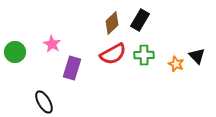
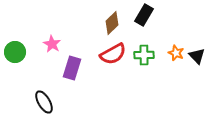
black rectangle: moved 4 px right, 5 px up
orange star: moved 11 px up
